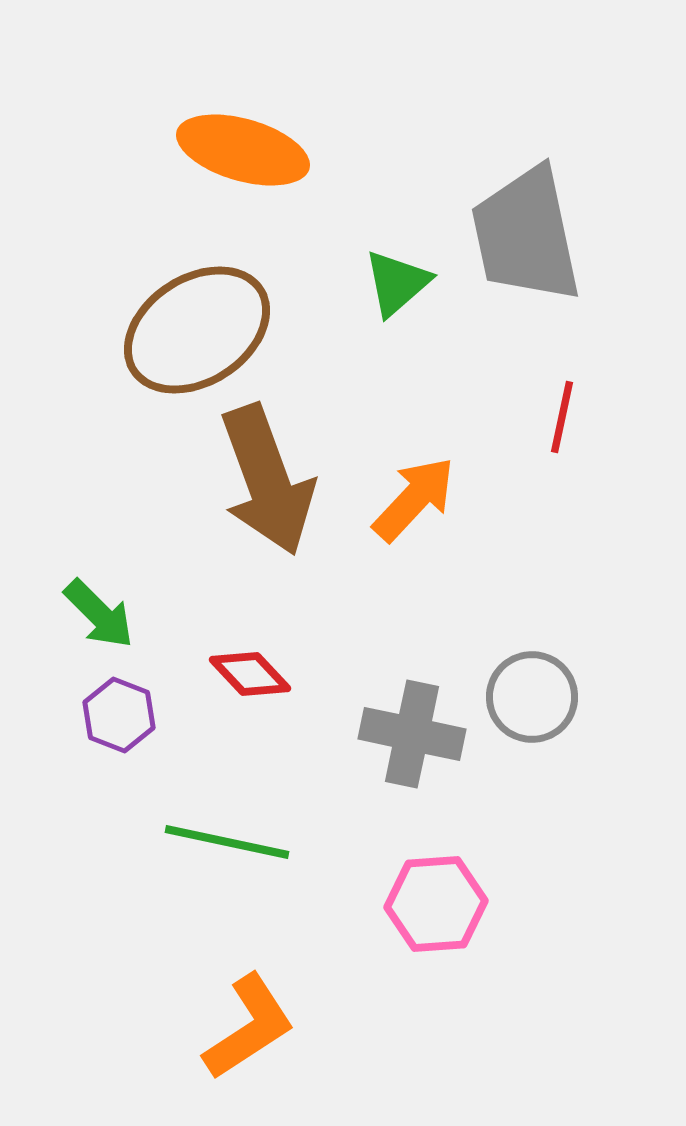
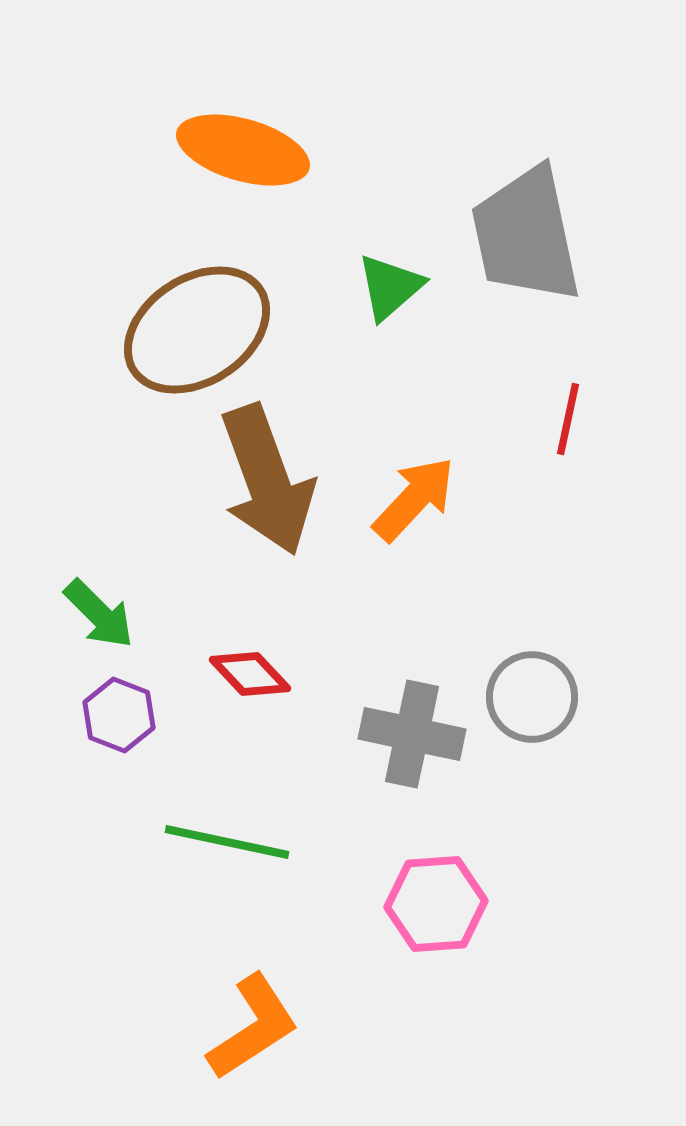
green triangle: moved 7 px left, 4 px down
red line: moved 6 px right, 2 px down
orange L-shape: moved 4 px right
